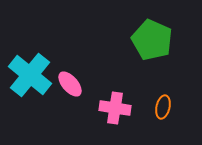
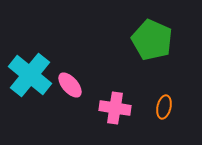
pink ellipse: moved 1 px down
orange ellipse: moved 1 px right
